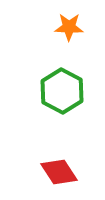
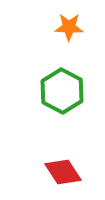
red diamond: moved 4 px right
